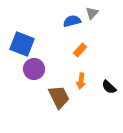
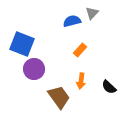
brown trapezoid: rotated 10 degrees counterclockwise
